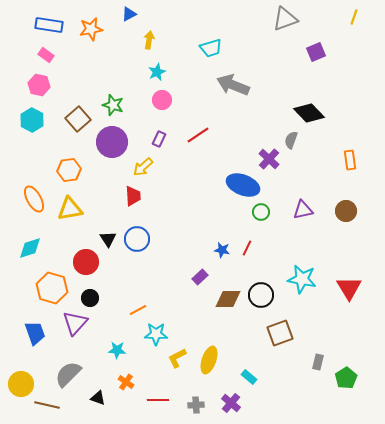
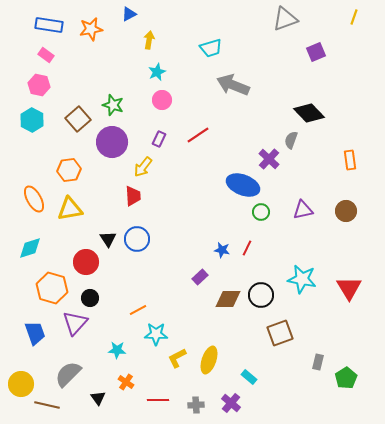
yellow arrow at (143, 167): rotated 10 degrees counterclockwise
black triangle at (98, 398): rotated 35 degrees clockwise
